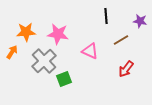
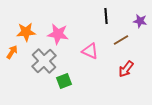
green square: moved 2 px down
